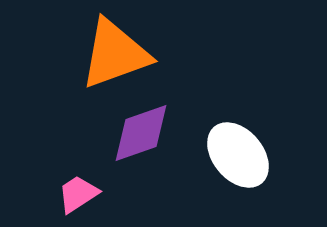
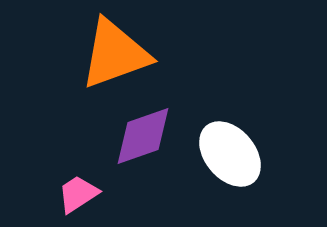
purple diamond: moved 2 px right, 3 px down
white ellipse: moved 8 px left, 1 px up
